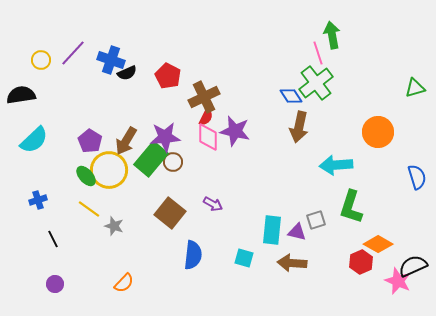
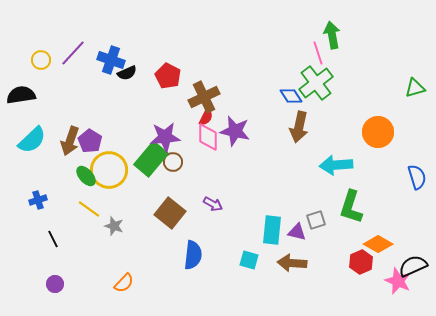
cyan semicircle at (34, 140): moved 2 px left
brown arrow at (126, 141): moved 56 px left; rotated 12 degrees counterclockwise
cyan square at (244, 258): moved 5 px right, 2 px down
